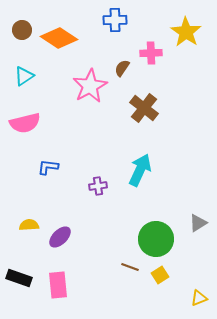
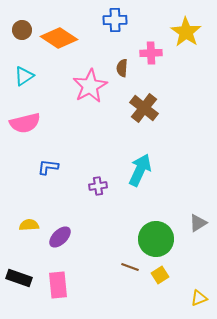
brown semicircle: rotated 30 degrees counterclockwise
